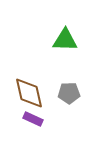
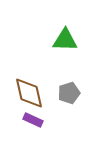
gray pentagon: rotated 15 degrees counterclockwise
purple rectangle: moved 1 px down
